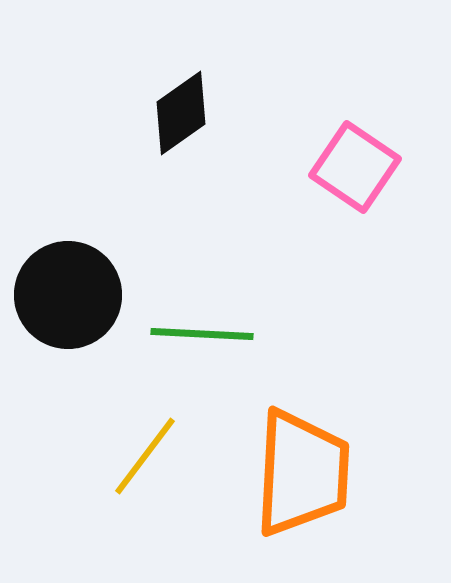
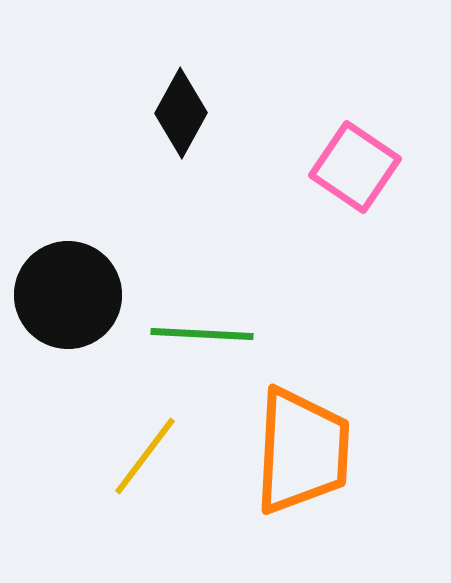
black diamond: rotated 26 degrees counterclockwise
orange trapezoid: moved 22 px up
